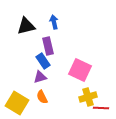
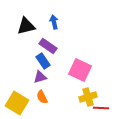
purple rectangle: rotated 42 degrees counterclockwise
